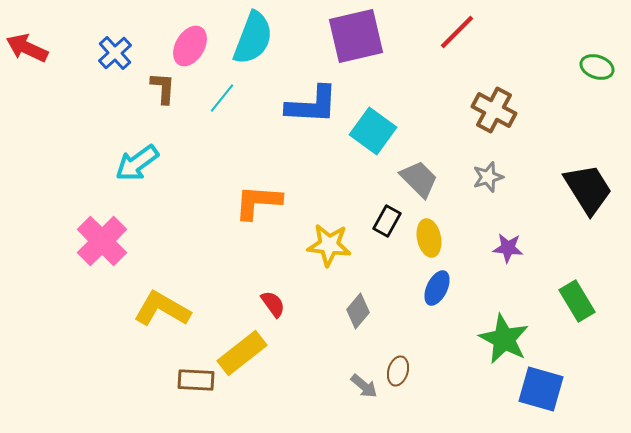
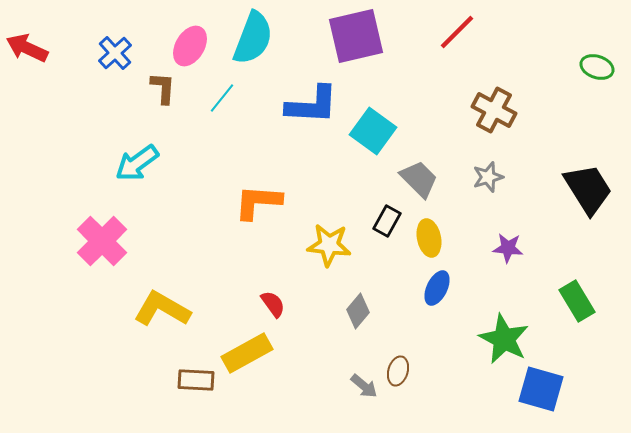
yellow rectangle: moved 5 px right; rotated 9 degrees clockwise
